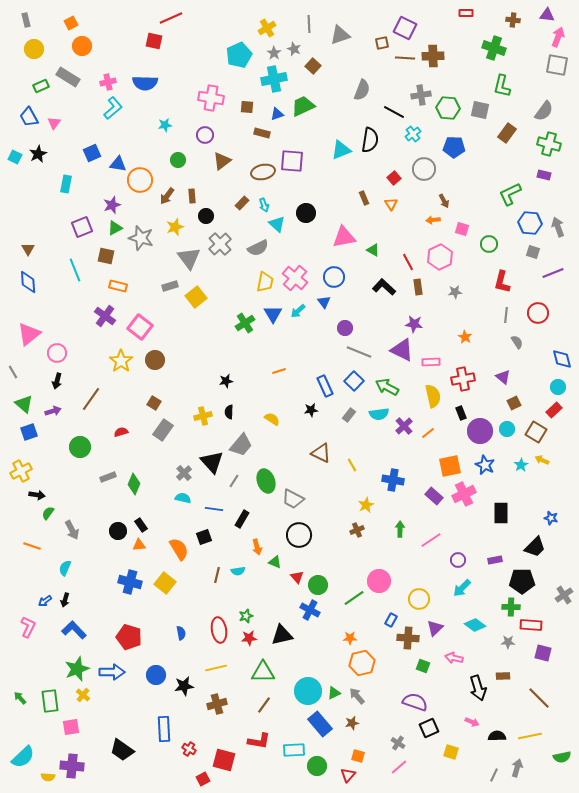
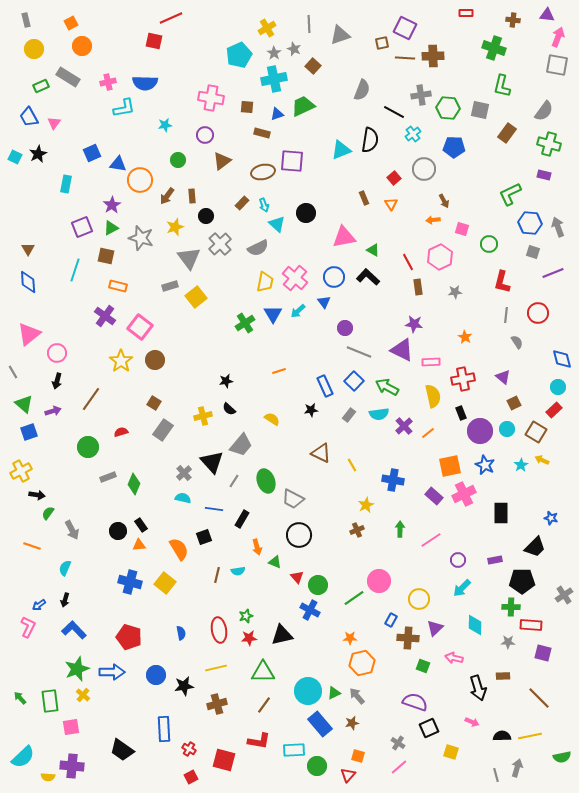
cyan L-shape at (113, 108): moved 11 px right; rotated 30 degrees clockwise
purple star at (112, 205): rotated 12 degrees counterclockwise
green triangle at (115, 228): moved 4 px left
cyan line at (75, 270): rotated 40 degrees clockwise
black L-shape at (384, 287): moved 16 px left, 10 px up
black semicircle at (229, 412): moved 3 px up; rotated 48 degrees counterclockwise
green circle at (80, 447): moved 8 px right
blue arrow at (45, 601): moved 6 px left, 4 px down
cyan diamond at (475, 625): rotated 55 degrees clockwise
black semicircle at (497, 736): moved 5 px right
gray line at (494, 775): moved 2 px right; rotated 40 degrees counterclockwise
red square at (203, 779): moved 12 px left, 2 px up
